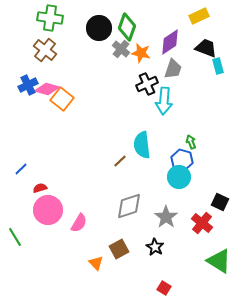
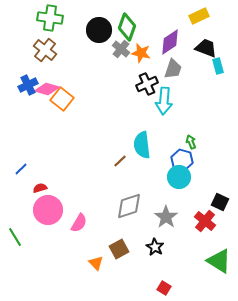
black circle: moved 2 px down
red cross: moved 3 px right, 2 px up
